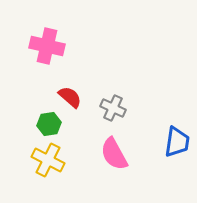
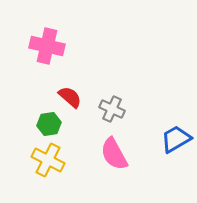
gray cross: moved 1 px left, 1 px down
blue trapezoid: moved 1 px left, 3 px up; rotated 128 degrees counterclockwise
